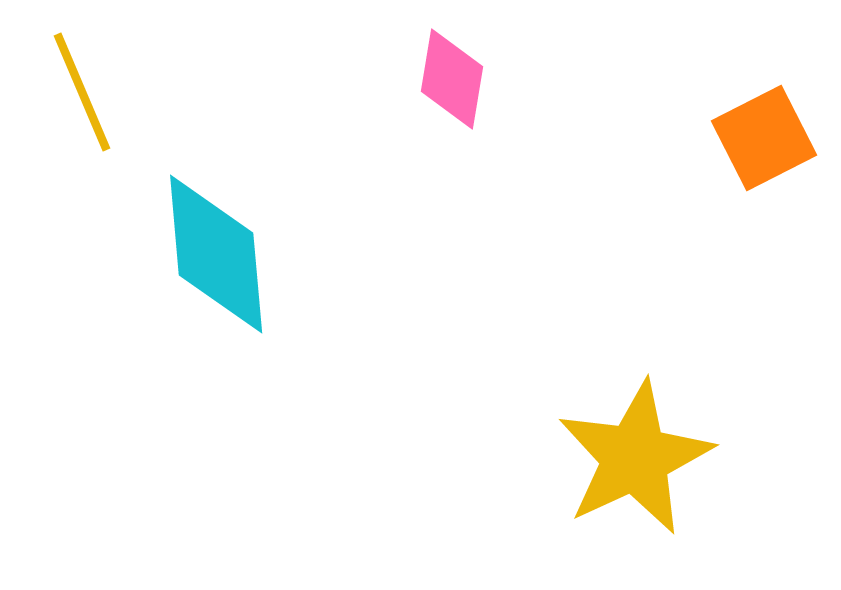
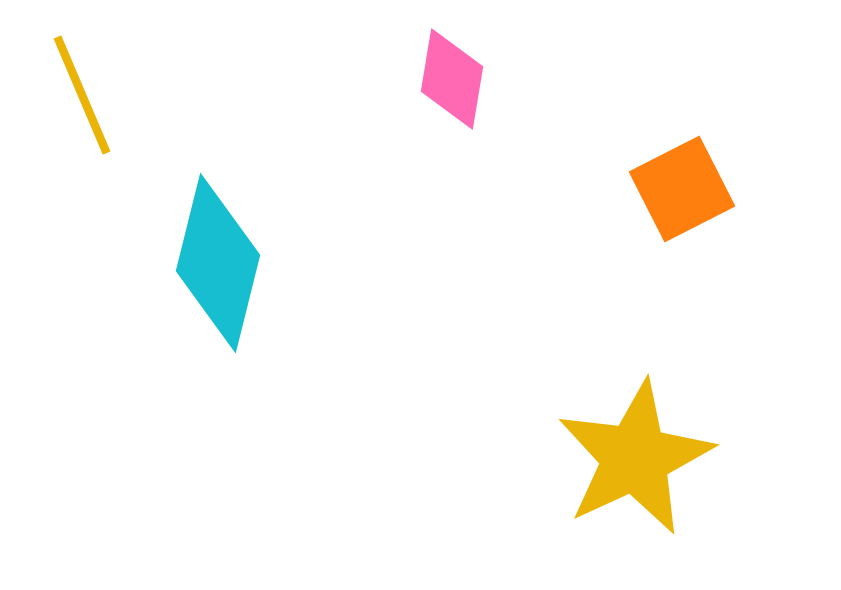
yellow line: moved 3 px down
orange square: moved 82 px left, 51 px down
cyan diamond: moved 2 px right, 9 px down; rotated 19 degrees clockwise
